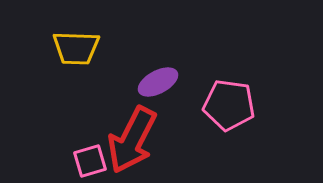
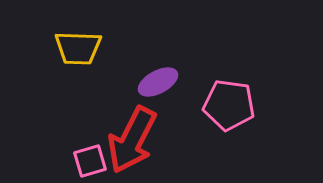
yellow trapezoid: moved 2 px right
